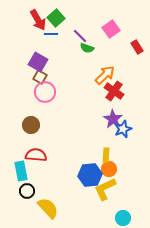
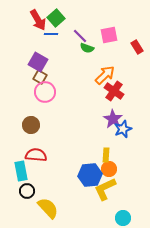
pink square: moved 2 px left, 6 px down; rotated 24 degrees clockwise
